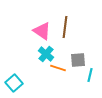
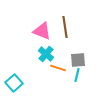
brown line: rotated 15 degrees counterclockwise
pink triangle: rotated 12 degrees counterclockwise
cyan line: moved 13 px left
